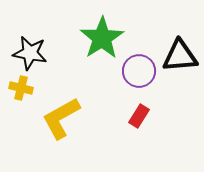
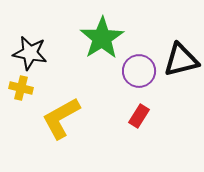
black triangle: moved 1 px right, 4 px down; rotated 9 degrees counterclockwise
